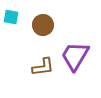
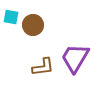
brown circle: moved 10 px left
purple trapezoid: moved 2 px down
